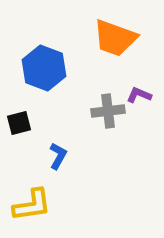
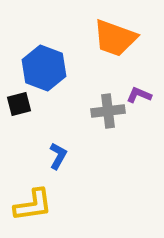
black square: moved 19 px up
yellow L-shape: moved 1 px right
